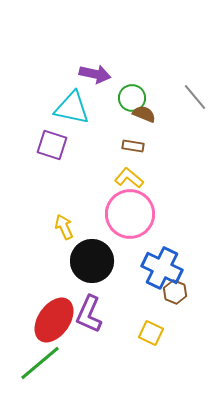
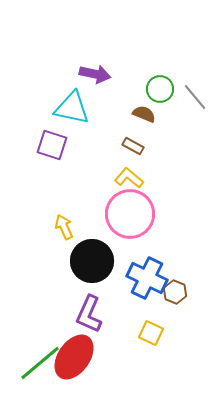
green circle: moved 28 px right, 9 px up
brown rectangle: rotated 20 degrees clockwise
blue cross: moved 15 px left, 10 px down
red ellipse: moved 20 px right, 37 px down
